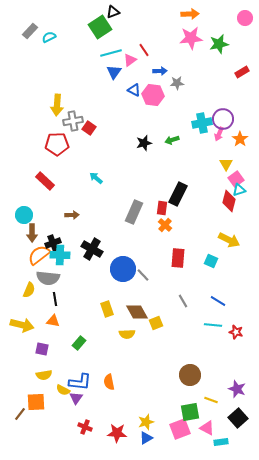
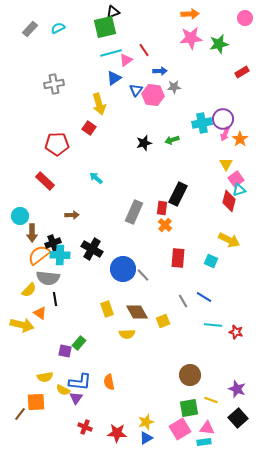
green square at (100, 27): moved 5 px right; rotated 20 degrees clockwise
gray rectangle at (30, 31): moved 2 px up
cyan semicircle at (49, 37): moved 9 px right, 9 px up
pink triangle at (130, 60): moved 4 px left
blue triangle at (114, 72): moved 6 px down; rotated 21 degrees clockwise
gray star at (177, 83): moved 3 px left, 4 px down
blue triangle at (134, 90): moved 2 px right; rotated 40 degrees clockwise
yellow arrow at (57, 105): moved 42 px right, 1 px up; rotated 20 degrees counterclockwise
gray cross at (73, 121): moved 19 px left, 37 px up
pink arrow at (219, 134): moved 6 px right
cyan circle at (24, 215): moved 4 px left, 1 px down
yellow semicircle at (29, 290): rotated 21 degrees clockwise
blue line at (218, 301): moved 14 px left, 4 px up
orange triangle at (53, 321): moved 13 px left, 8 px up; rotated 24 degrees clockwise
yellow square at (156, 323): moved 7 px right, 2 px up
purple square at (42, 349): moved 23 px right, 2 px down
yellow semicircle at (44, 375): moved 1 px right, 2 px down
green square at (190, 412): moved 1 px left, 4 px up
pink triangle at (207, 428): rotated 21 degrees counterclockwise
pink square at (180, 429): rotated 10 degrees counterclockwise
cyan rectangle at (221, 442): moved 17 px left
